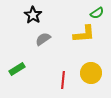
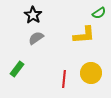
green semicircle: moved 2 px right
yellow L-shape: moved 1 px down
gray semicircle: moved 7 px left, 1 px up
green rectangle: rotated 21 degrees counterclockwise
red line: moved 1 px right, 1 px up
